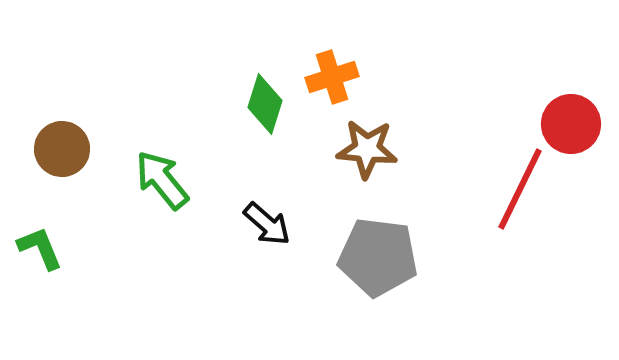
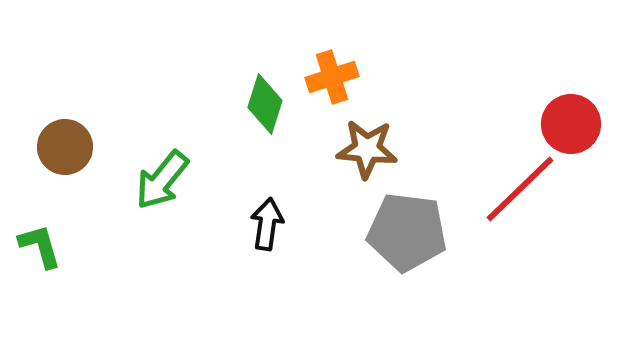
brown circle: moved 3 px right, 2 px up
green arrow: rotated 102 degrees counterclockwise
red line: rotated 20 degrees clockwise
black arrow: rotated 123 degrees counterclockwise
green L-shape: moved 2 px up; rotated 6 degrees clockwise
gray pentagon: moved 29 px right, 25 px up
